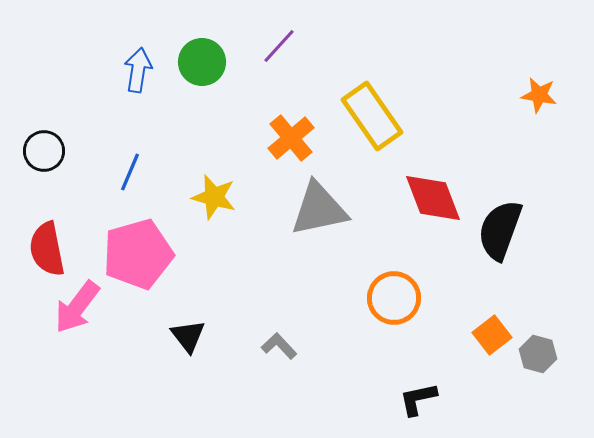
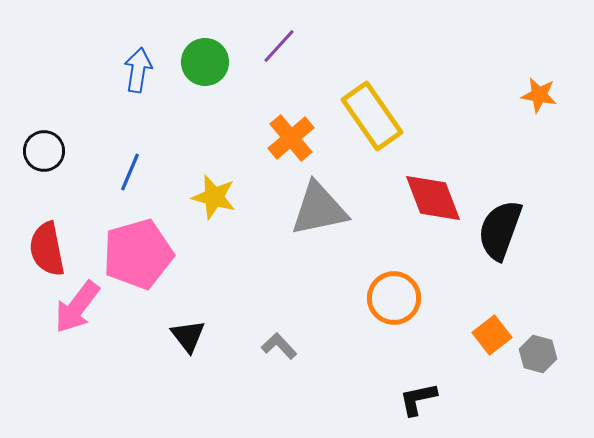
green circle: moved 3 px right
